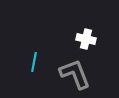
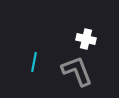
gray L-shape: moved 2 px right, 3 px up
